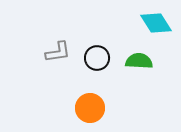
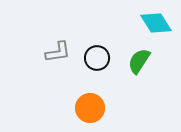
green semicircle: rotated 60 degrees counterclockwise
